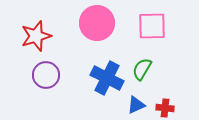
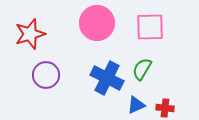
pink square: moved 2 px left, 1 px down
red star: moved 6 px left, 2 px up
